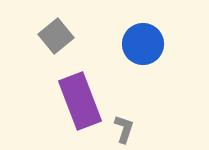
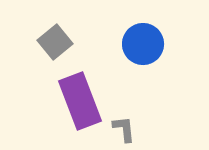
gray square: moved 1 px left, 6 px down
gray L-shape: rotated 24 degrees counterclockwise
